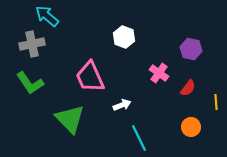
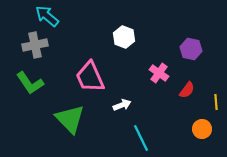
gray cross: moved 3 px right, 1 px down
red semicircle: moved 1 px left, 2 px down
orange circle: moved 11 px right, 2 px down
cyan line: moved 2 px right
